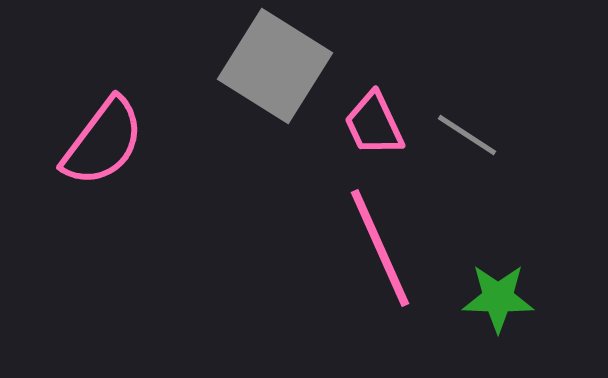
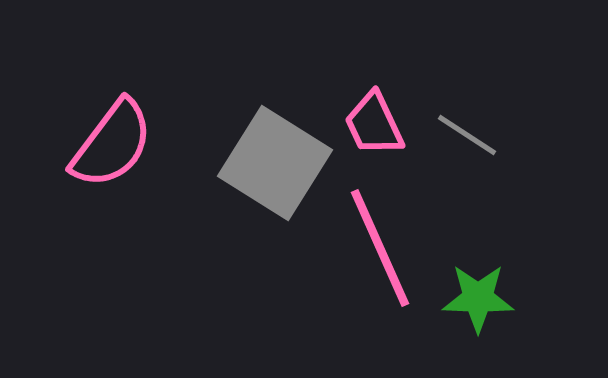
gray square: moved 97 px down
pink semicircle: moved 9 px right, 2 px down
green star: moved 20 px left
